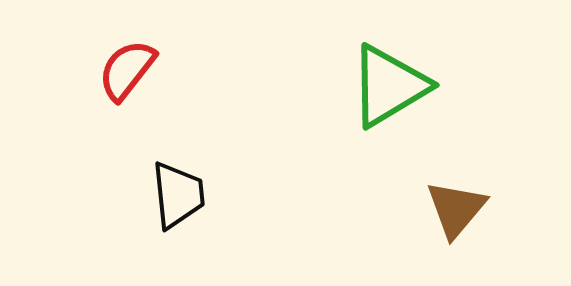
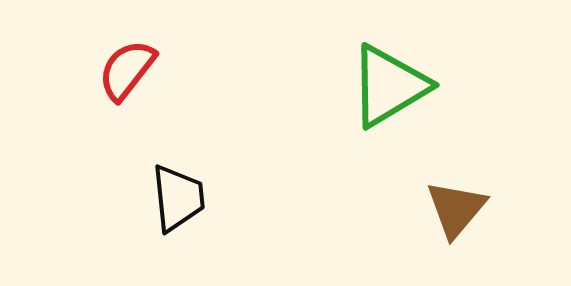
black trapezoid: moved 3 px down
